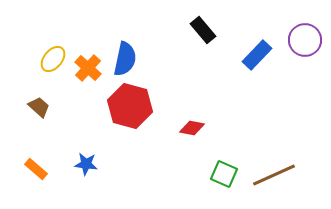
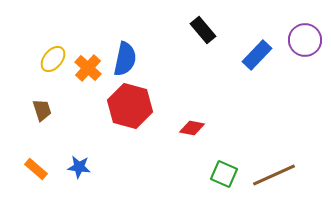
brown trapezoid: moved 3 px right, 3 px down; rotated 30 degrees clockwise
blue star: moved 7 px left, 3 px down
